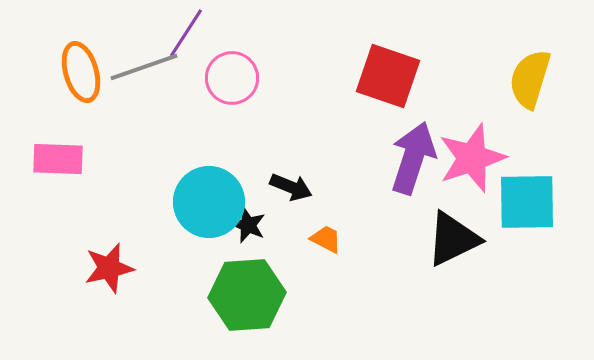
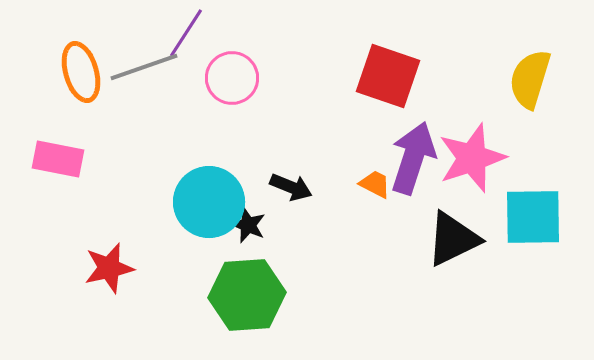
pink rectangle: rotated 9 degrees clockwise
cyan square: moved 6 px right, 15 px down
orange trapezoid: moved 49 px right, 55 px up
